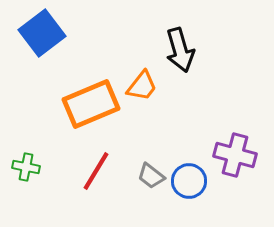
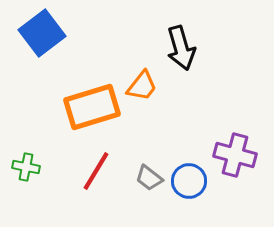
black arrow: moved 1 px right, 2 px up
orange rectangle: moved 1 px right, 3 px down; rotated 6 degrees clockwise
gray trapezoid: moved 2 px left, 2 px down
